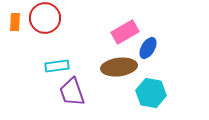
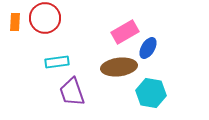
cyan rectangle: moved 4 px up
